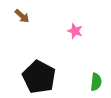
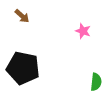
pink star: moved 8 px right
black pentagon: moved 16 px left, 9 px up; rotated 16 degrees counterclockwise
